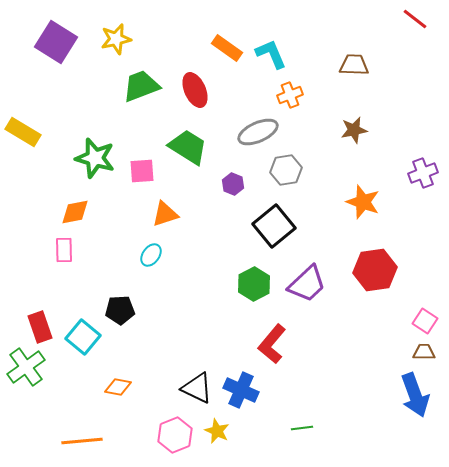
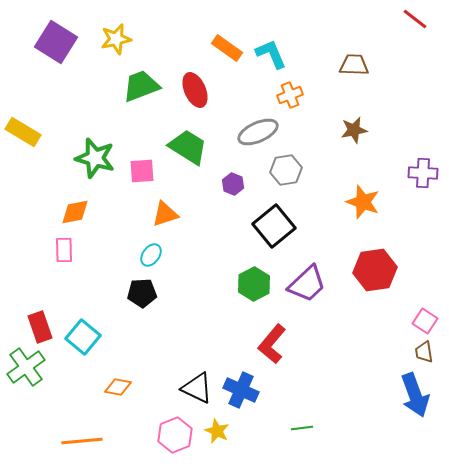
purple cross at (423, 173): rotated 24 degrees clockwise
black pentagon at (120, 310): moved 22 px right, 17 px up
brown trapezoid at (424, 352): rotated 100 degrees counterclockwise
